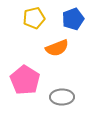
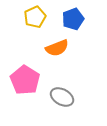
yellow pentagon: moved 1 px right, 1 px up; rotated 10 degrees counterclockwise
gray ellipse: rotated 30 degrees clockwise
